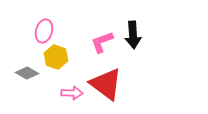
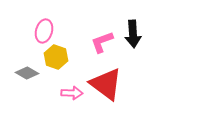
black arrow: moved 1 px up
